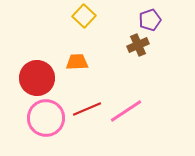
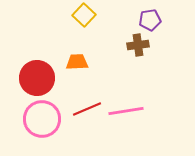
yellow square: moved 1 px up
purple pentagon: rotated 10 degrees clockwise
brown cross: rotated 15 degrees clockwise
pink line: rotated 24 degrees clockwise
pink circle: moved 4 px left, 1 px down
